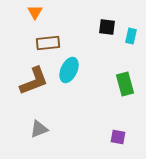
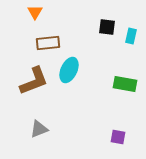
green rectangle: rotated 65 degrees counterclockwise
